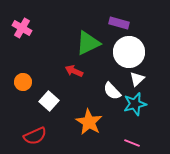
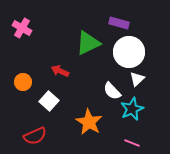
red arrow: moved 14 px left
cyan star: moved 3 px left, 5 px down; rotated 10 degrees counterclockwise
